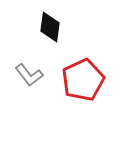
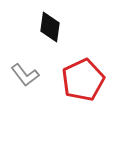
gray L-shape: moved 4 px left
